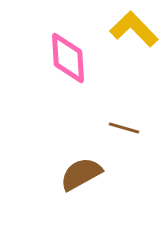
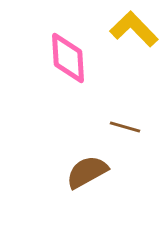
brown line: moved 1 px right, 1 px up
brown semicircle: moved 6 px right, 2 px up
